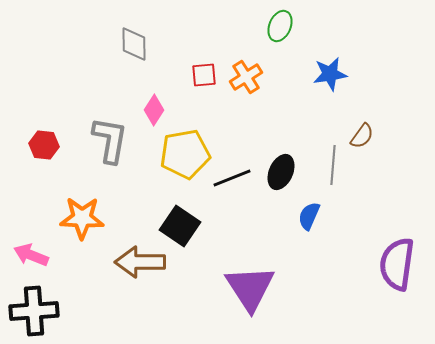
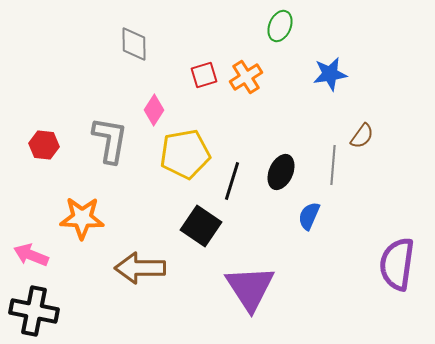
red square: rotated 12 degrees counterclockwise
black line: moved 3 px down; rotated 51 degrees counterclockwise
black square: moved 21 px right
brown arrow: moved 6 px down
black cross: rotated 15 degrees clockwise
